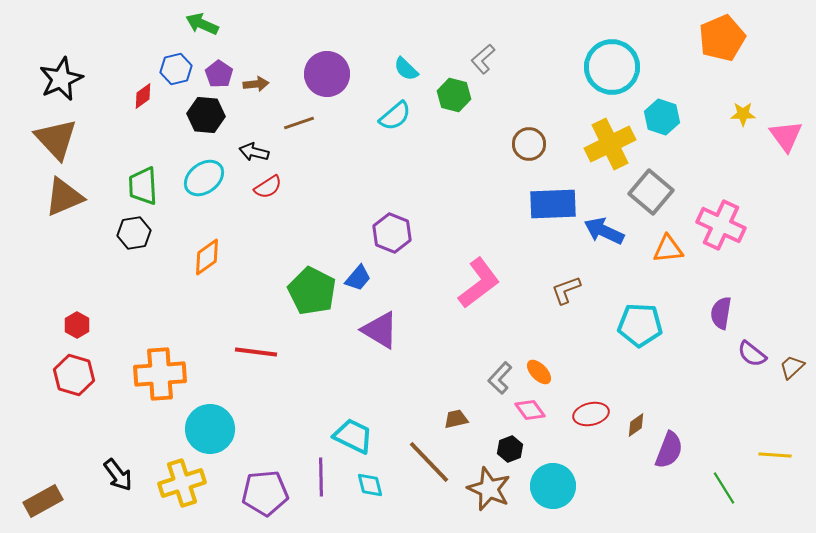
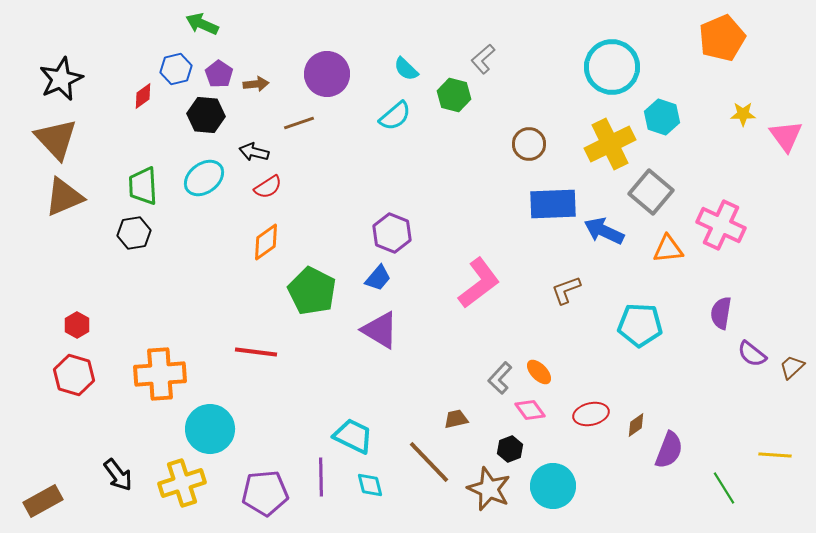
orange diamond at (207, 257): moved 59 px right, 15 px up
blue trapezoid at (358, 278): moved 20 px right
